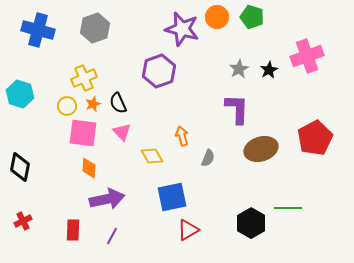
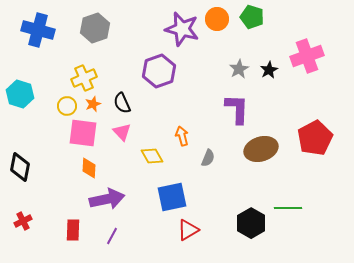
orange circle: moved 2 px down
black semicircle: moved 4 px right
